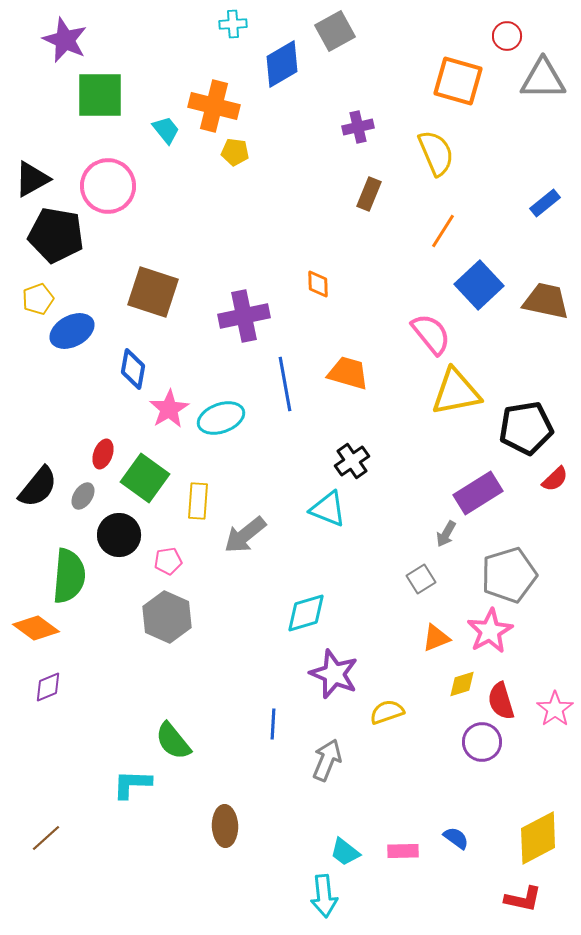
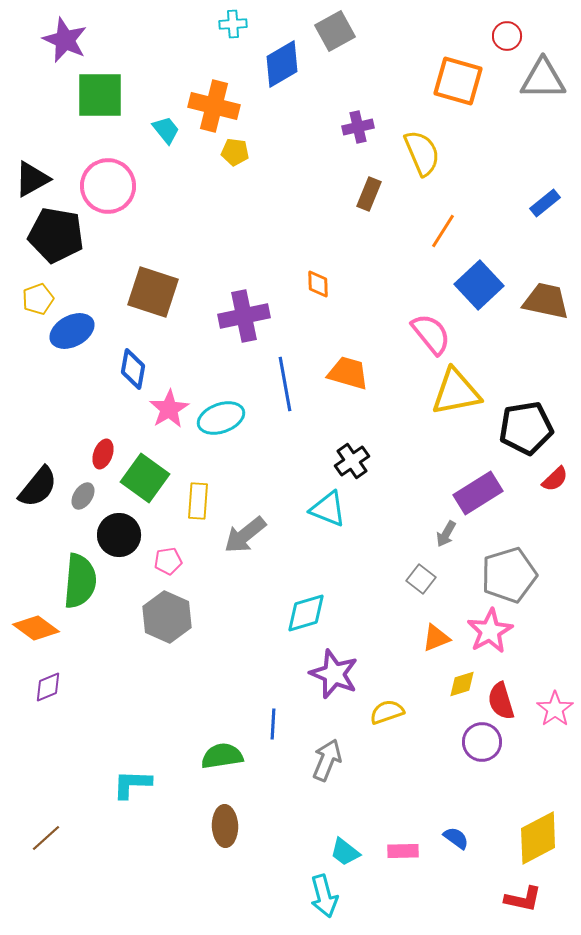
yellow semicircle at (436, 153): moved 14 px left
green semicircle at (69, 576): moved 11 px right, 5 px down
gray square at (421, 579): rotated 20 degrees counterclockwise
green semicircle at (173, 741): moved 49 px right, 15 px down; rotated 120 degrees clockwise
cyan arrow at (324, 896): rotated 9 degrees counterclockwise
